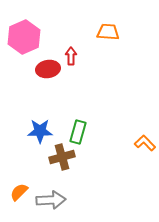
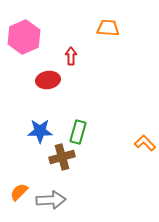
orange trapezoid: moved 4 px up
red ellipse: moved 11 px down
